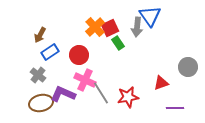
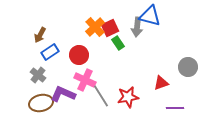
blue triangle: rotated 40 degrees counterclockwise
gray line: moved 3 px down
